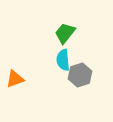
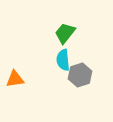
orange triangle: rotated 12 degrees clockwise
